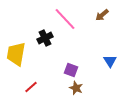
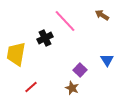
brown arrow: rotated 72 degrees clockwise
pink line: moved 2 px down
blue triangle: moved 3 px left, 1 px up
purple square: moved 9 px right; rotated 24 degrees clockwise
brown star: moved 4 px left
